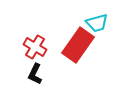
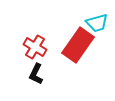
black L-shape: moved 1 px right
